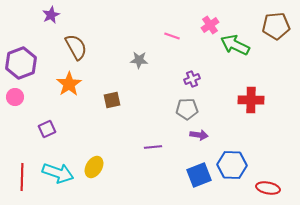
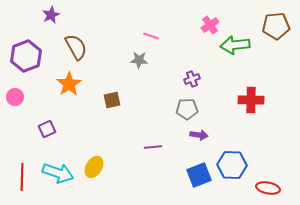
pink line: moved 21 px left
green arrow: rotated 32 degrees counterclockwise
purple hexagon: moved 5 px right, 7 px up
